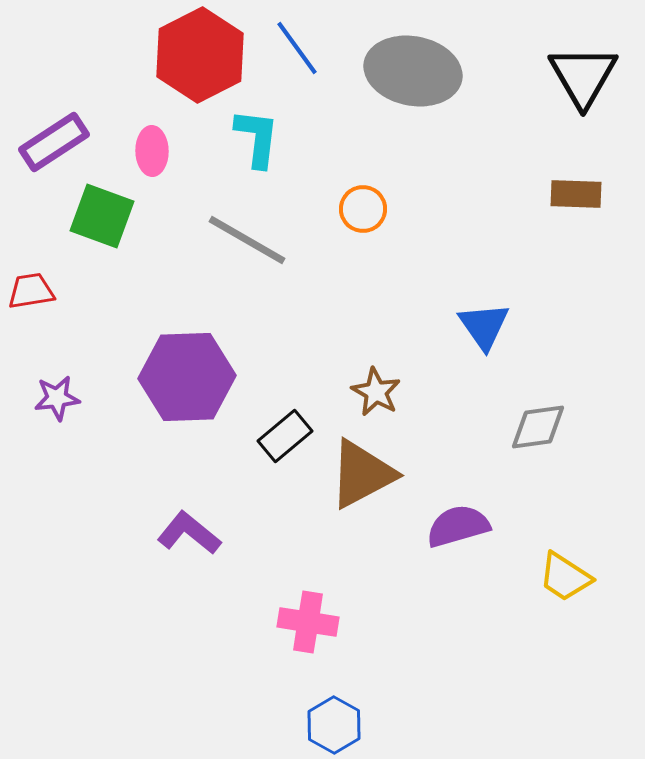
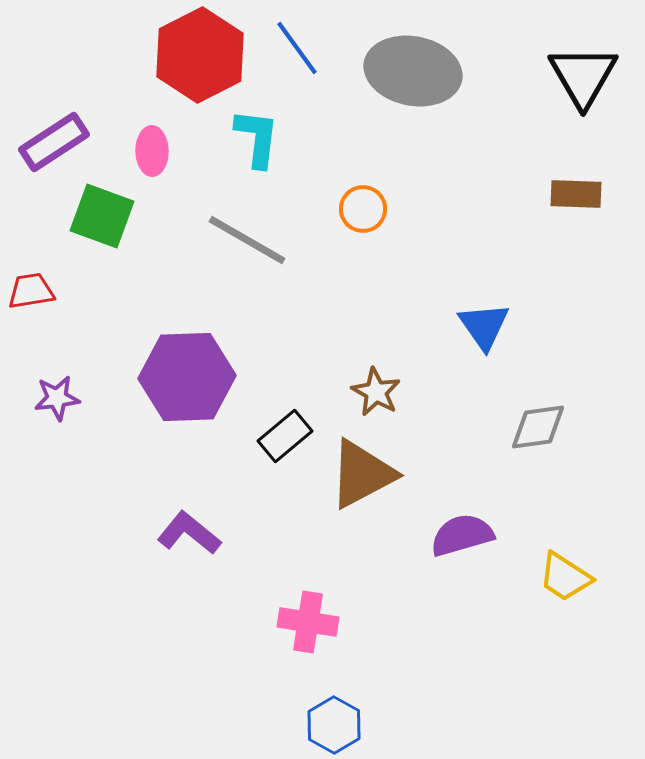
purple semicircle: moved 4 px right, 9 px down
